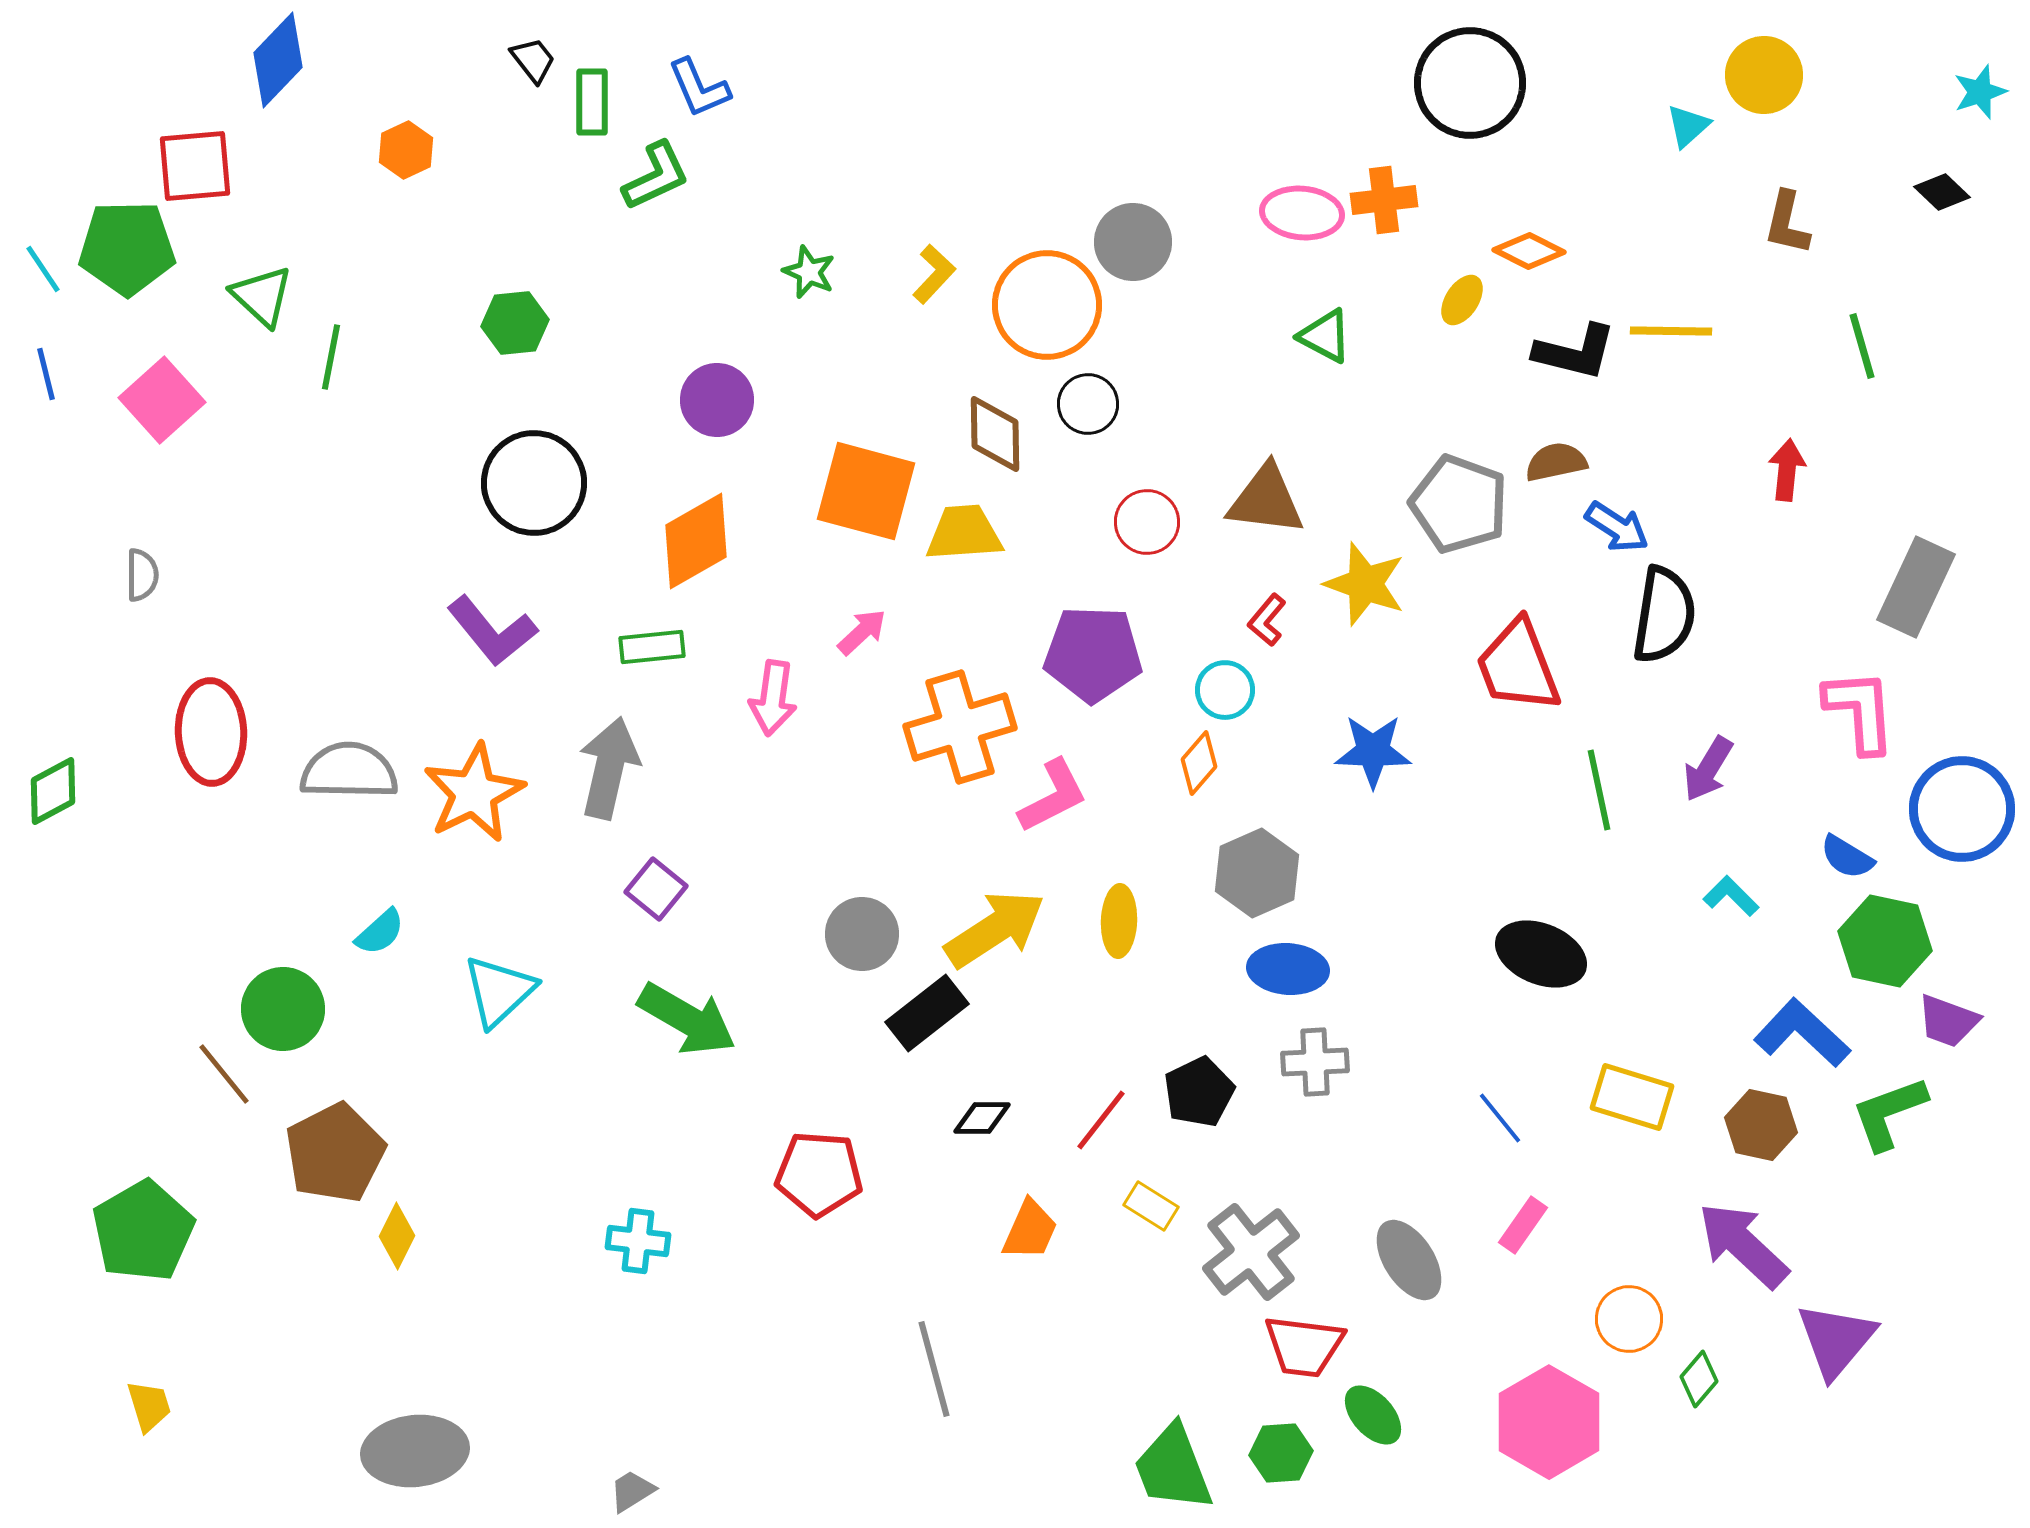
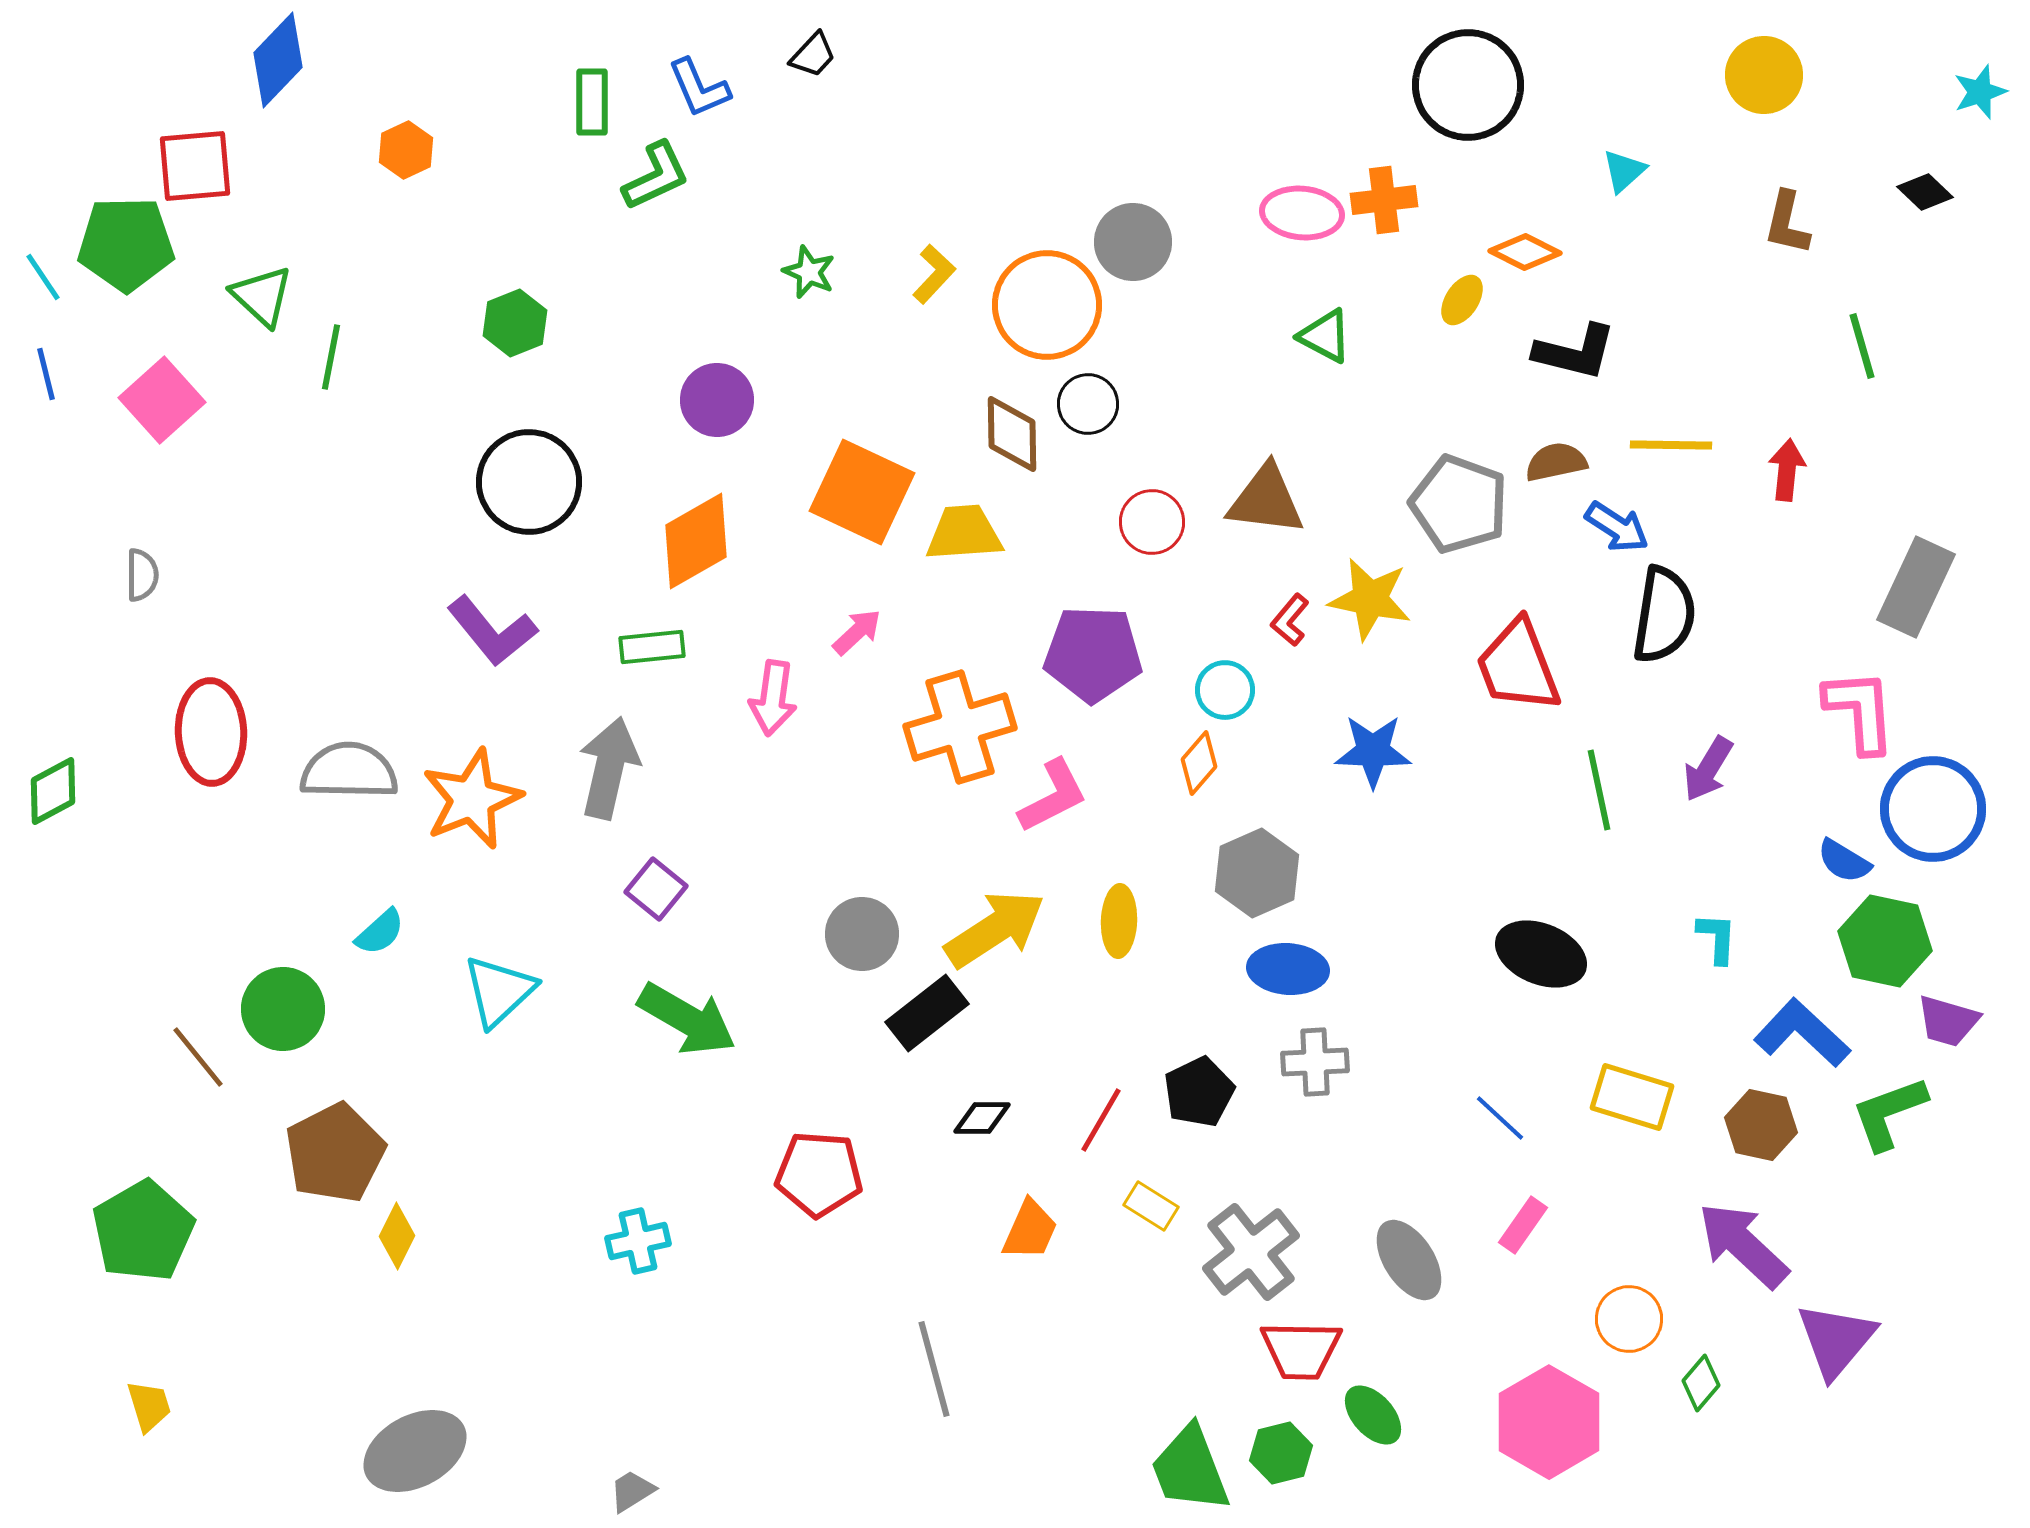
black trapezoid at (533, 60): moved 280 px right, 5 px up; rotated 81 degrees clockwise
black circle at (1470, 83): moved 2 px left, 2 px down
cyan triangle at (1688, 126): moved 64 px left, 45 px down
black diamond at (1942, 192): moved 17 px left
green pentagon at (127, 248): moved 1 px left, 4 px up
orange diamond at (1529, 251): moved 4 px left, 1 px down
cyan line at (43, 269): moved 8 px down
green hexagon at (515, 323): rotated 16 degrees counterclockwise
yellow line at (1671, 331): moved 114 px down
brown diamond at (995, 434): moved 17 px right
black circle at (534, 483): moved 5 px left, 1 px up
orange square at (866, 491): moved 4 px left, 1 px down; rotated 10 degrees clockwise
red circle at (1147, 522): moved 5 px right
yellow star at (1365, 584): moved 5 px right, 15 px down; rotated 8 degrees counterclockwise
red L-shape at (1267, 620): moved 23 px right
pink arrow at (862, 632): moved 5 px left
orange star at (474, 793): moved 2 px left, 6 px down; rotated 4 degrees clockwise
blue circle at (1962, 809): moved 29 px left
blue semicircle at (1847, 857): moved 3 px left, 4 px down
cyan L-shape at (1731, 896): moved 14 px left, 42 px down; rotated 48 degrees clockwise
purple trapezoid at (1948, 1021): rotated 4 degrees counterclockwise
brown line at (224, 1074): moved 26 px left, 17 px up
blue line at (1500, 1118): rotated 8 degrees counterclockwise
red line at (1101, 1120): rotated 8 degrees counterclockwise
cyan cross at (638, 1241): rotated 20 degrees counterclockwise
red trapezoid at (1304, 1346): moved 3 px left, 4 px down; rotated 6 degrees counterclockwise
green diamond at (1699, 1379): moved 2 px right, 4 px down
gray ellipse at (415, 1451): rotated 22 degrees counterclockwise
green hexagon at (1281, 1453): rotated 10 degrees counterclockwise
green trapezoid at (1173, 1468): moved 17 px right, 1 px down
